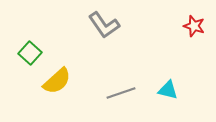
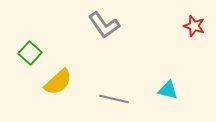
yellow semicircle: moved 1 px right, 1 px down
gray line: moved 7 px left, 6 px down; rotated 32 degrees clockwise
